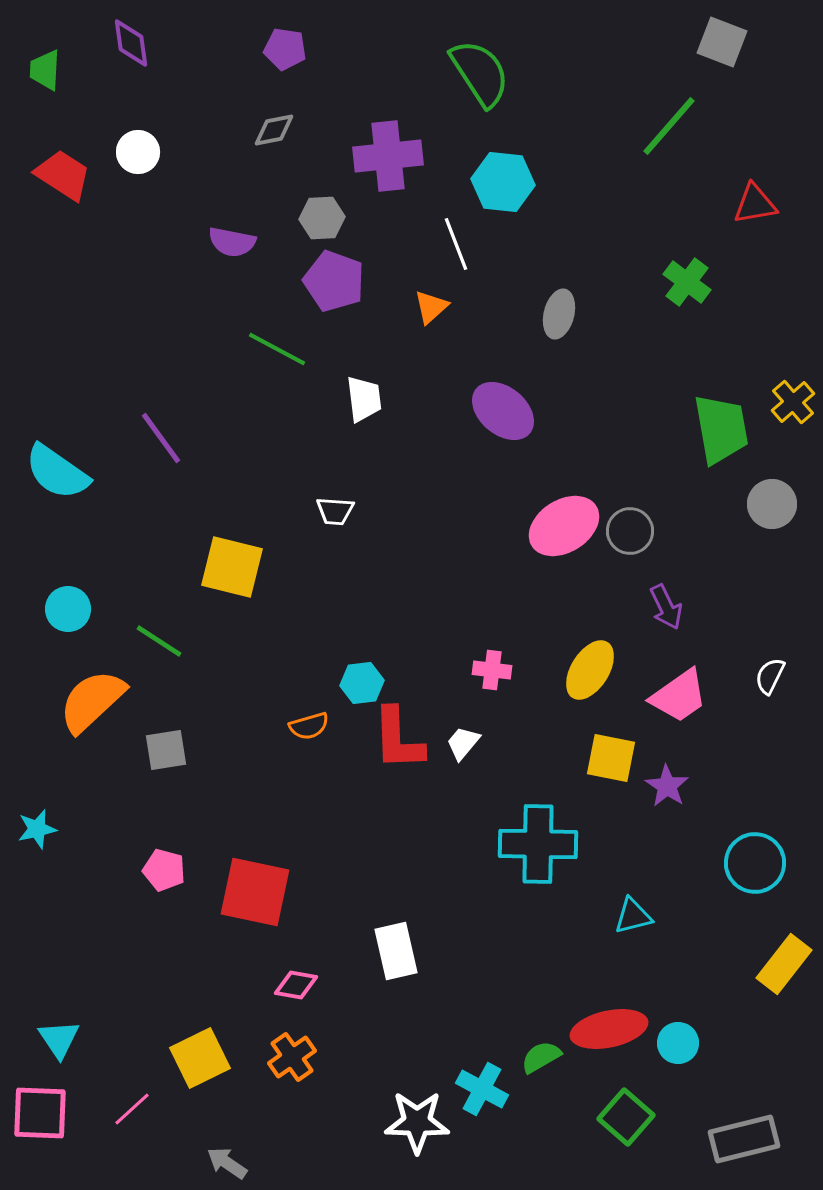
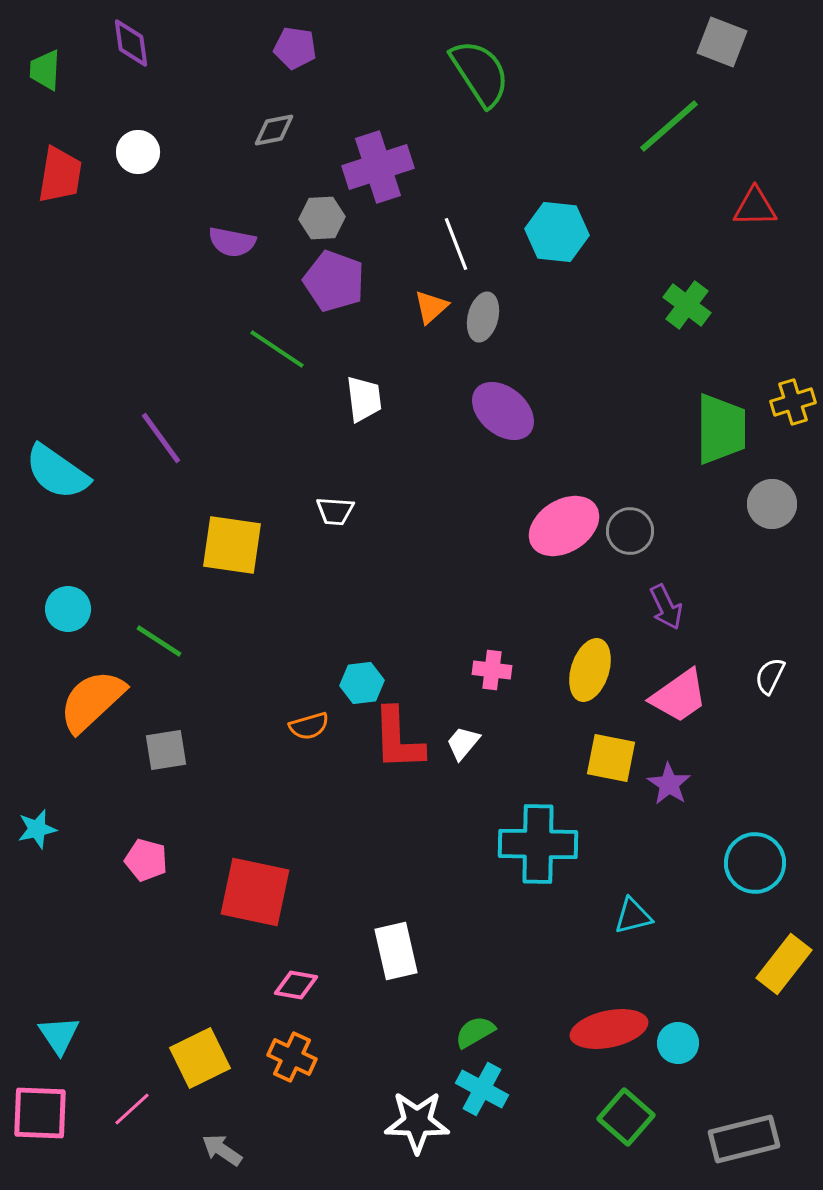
purple pentagon at (285, 49): moved 10 px right, 1 px up
green line at (669, 126): rotated 8 degrees clockwise
purple cross at (388, 156): moved 10 px left, 11 px down; rotated 12 degrees counterclockwise
red trapezoid at (63, 175): moved 3 px left; rotated 66 degrees clockwise
cyan hexagon at (503, 182): moved 54 px right, 50 px down
red triangle at (755, 204): moved 3 px down; rotated 9 degrees clockwise
green cross at (687, 282): moved 23 px down
gray ellipse at (559, 314): moved 76 px left, 3 px down
green line at (277, 349): rotated 6 degrees clockwise
yellow cross at (793, 402): rotated 24 degrees clockwise
green trapezoid at (721, 429): rotated 10 degrees clockwise
yellow square at (232, 567): moved 22 px up; rotated 6 degrees counterclockwise
yellow ellipse at (590, 670): rotated 14 degrees counterclockwise
purple star at (667, 786): moved 2 px right, 2 px up
pink pentagon at (164, 870): moved 18 px left, 10 px up
cyan triangle at (59, 1039): moved 4 px up
orange cross at (292, 1057): rotated 30 degrees counterclockwise
green semicircle at (541, 1057): moved 66 px left, 25 px up
gray arrow at (227, 1163): moved 5 px left, 13 px up
